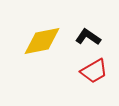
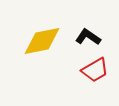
red trapezoid: moved 1 px right, 1 px up
